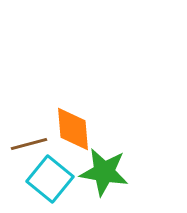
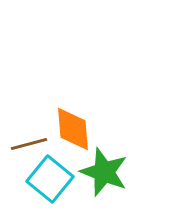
green star: rotated 12 degrees clockwise
